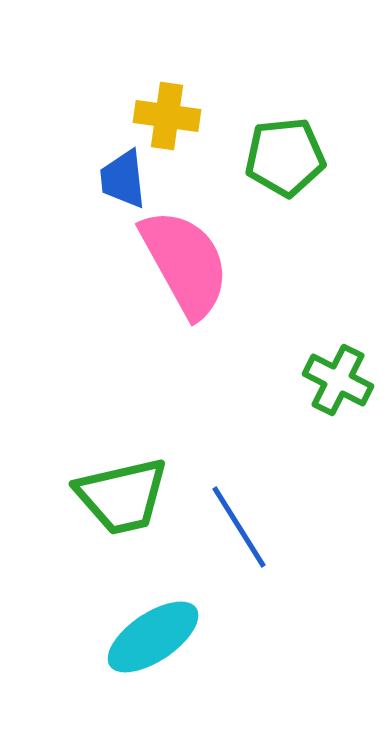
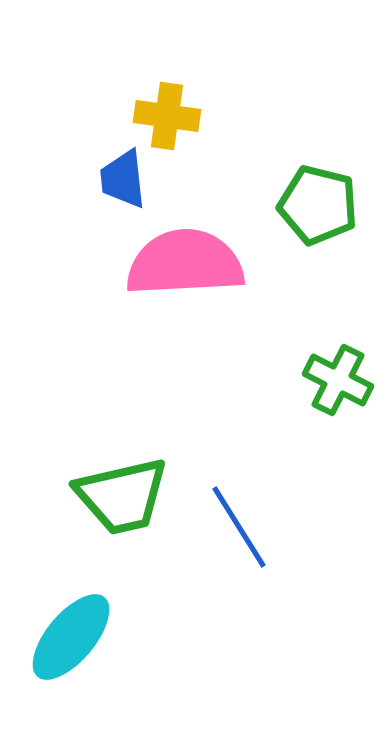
green pentagon: moved 33 px right, 48 px down; rotated 20 degrees clockwise
pink semicircle: rotated 64 degrees counterclockwise
cyan ellipse: moved 82 px left; rotated 16 degrees counterclockwise
